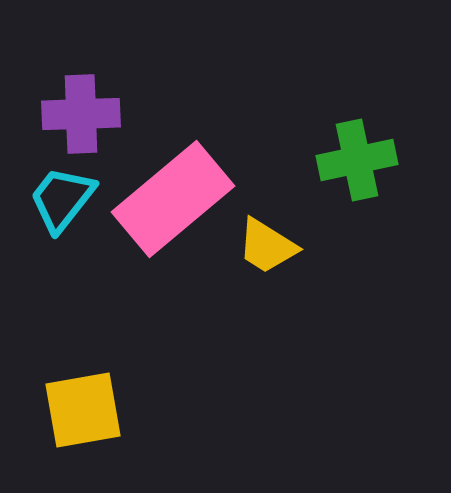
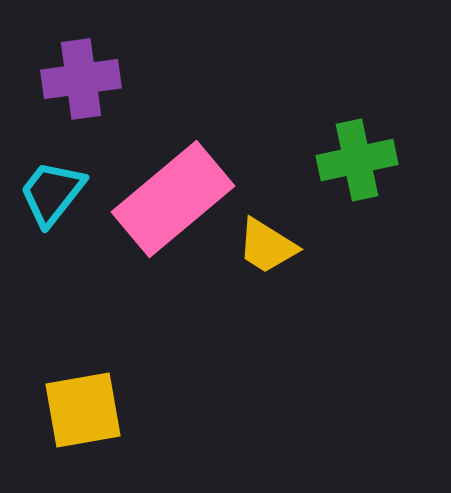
purple cross: moved 35 px up; rotated 6 degrees counterclockwise
cyan trapezoid: moved 10 px left, 6 px up
